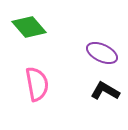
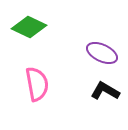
green diamond: rotated 24 degrees counterclockwise
